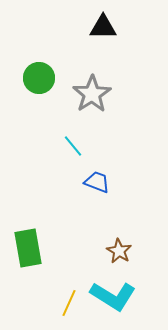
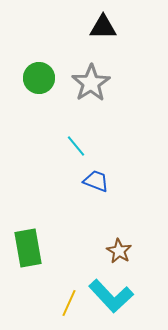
gray star: moved 1 px left, 11 px up
cyan line: moved 3 px right
blue trapezoid: moved 1 px left, 1 px up
cyan L-shape: moved 2 px left; rotated 15 degrees clockwise
